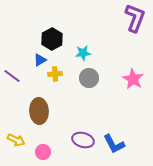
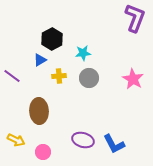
yellow cross: moved 4 px right, 2 px down
